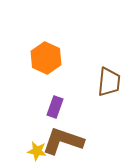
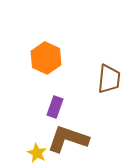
brown trapezoid: moved 3 px up
brown L-shape: moved 5 px right, 2 px up
yellow star: moved 2 px down; rotated 18 degrees clockwise
